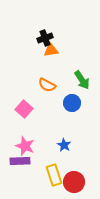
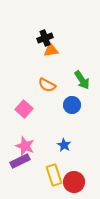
blue circle: moved 2 px down
purple rectangle: rotated 24 degrees counterclockwise
